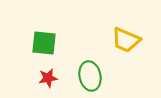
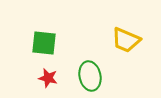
red star: rotated 24 degrees clockwise
